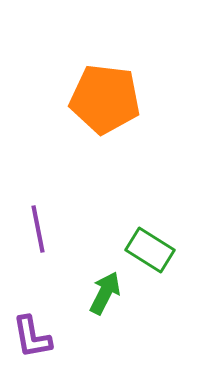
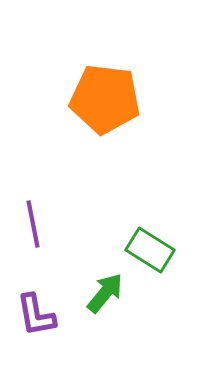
purple line: moved 5 px left, 5 px up
green arrow: rotated 12 degrees clockwise
purple L-shape: moved 4 px right, 22 px up
